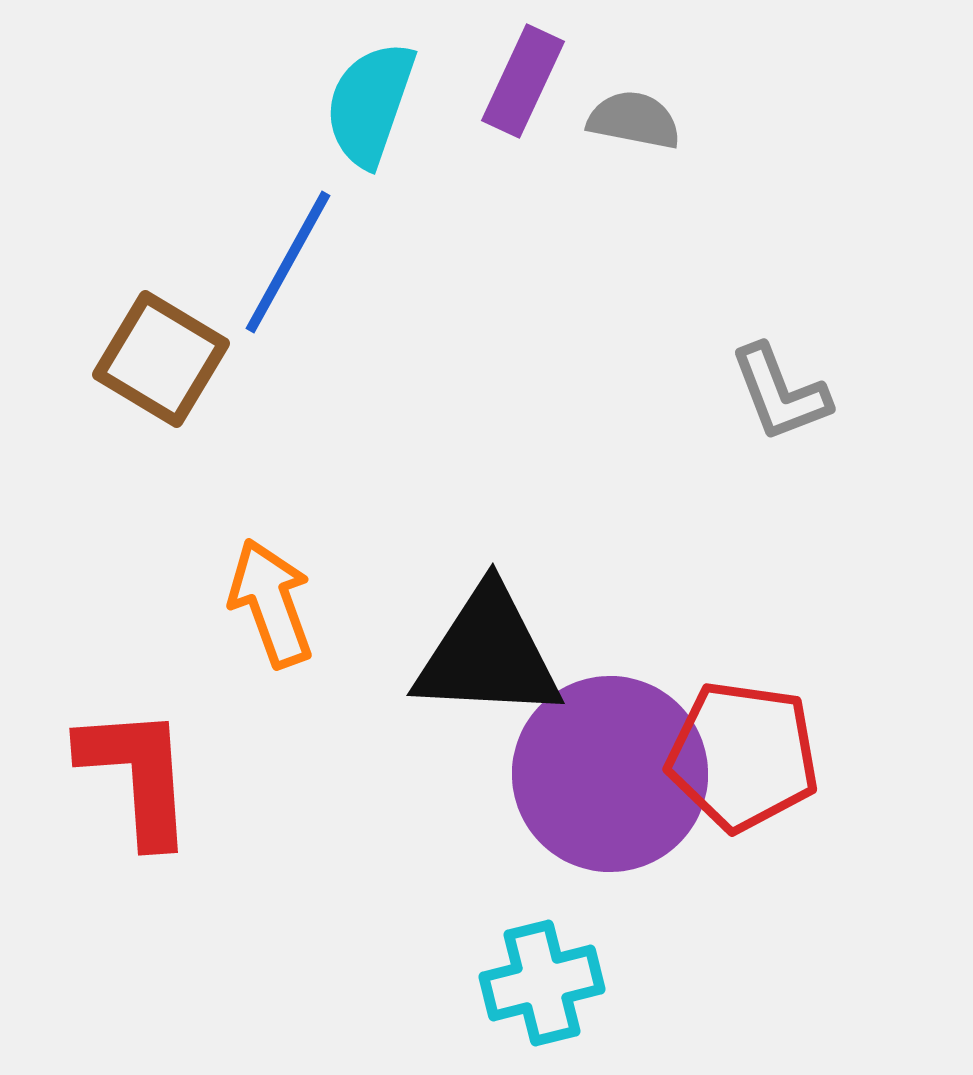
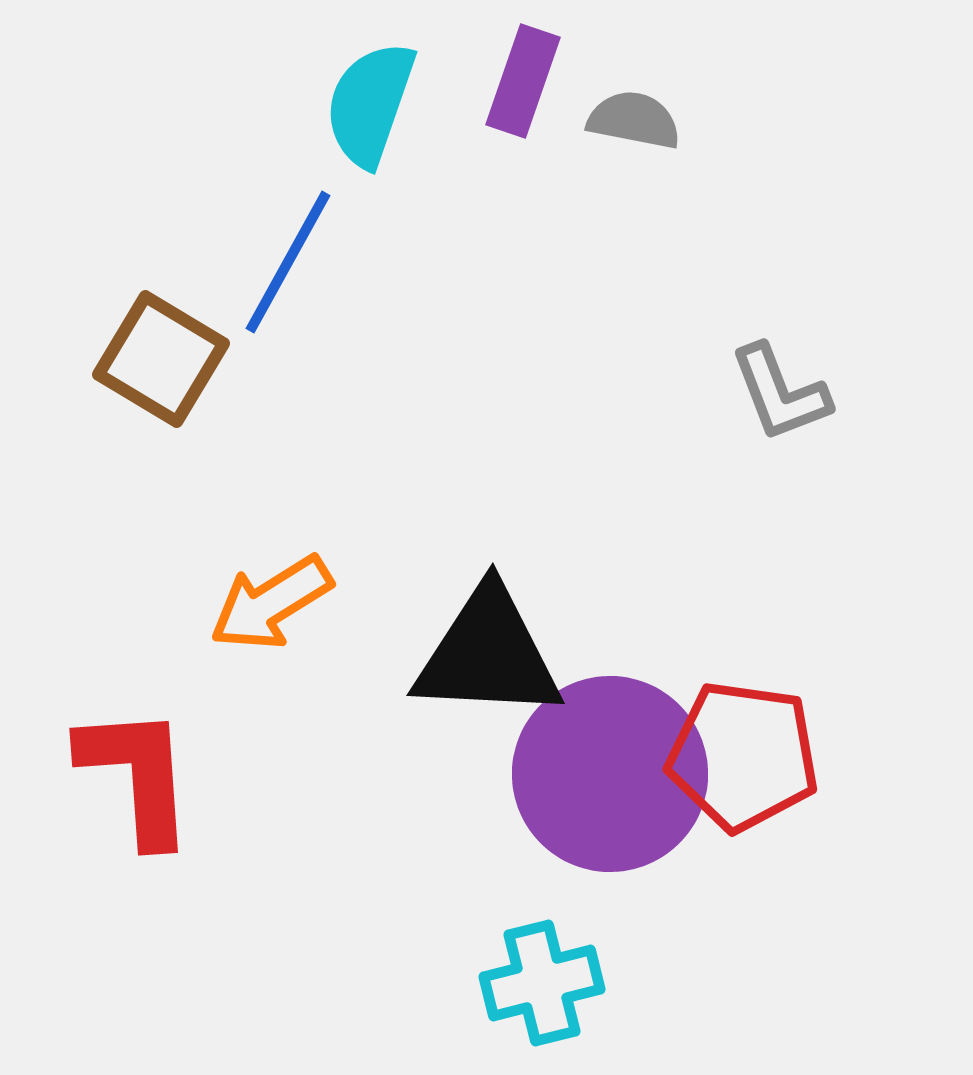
purple rectangle: rotated 6 degrees counterclockwise
orange arrow: rotated 102 degrees counterclockwise
